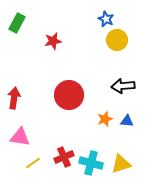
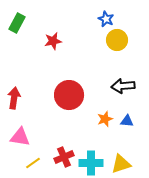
cyan cross: rotated 15 degrees counterclockwise
